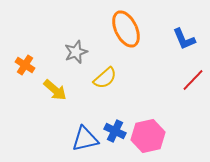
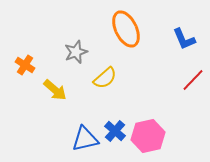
blue cross: rotated 15 degrees clockwise
